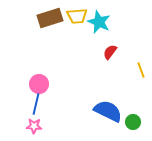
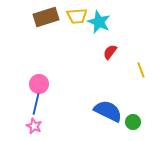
brown rectangle: moved 4 px left, 1 px up
pink star: rotated 21 degrees clockwise
